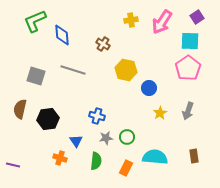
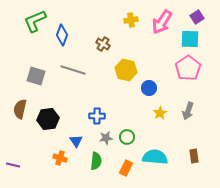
blue diamond: rotated 25 degrees clockwise
cyan square: moved 2 px up
blue cross: rotated 14 degrees counterclockwise
